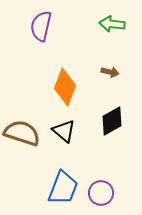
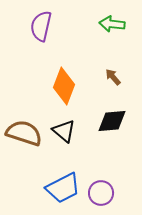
brown arrow: moved 3 px right, 5 px down; rotated 144 degrees counterclockwise
orange diamond: moved 1 px left, 1 px up
black diamond: rotated 24 degrees clockwise
brown semicircle: moved 2 px right
blue trapezoid: rotated 42 degrees clockwise
